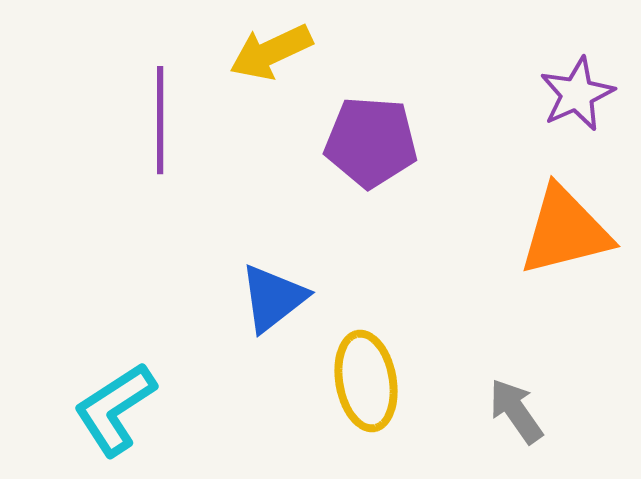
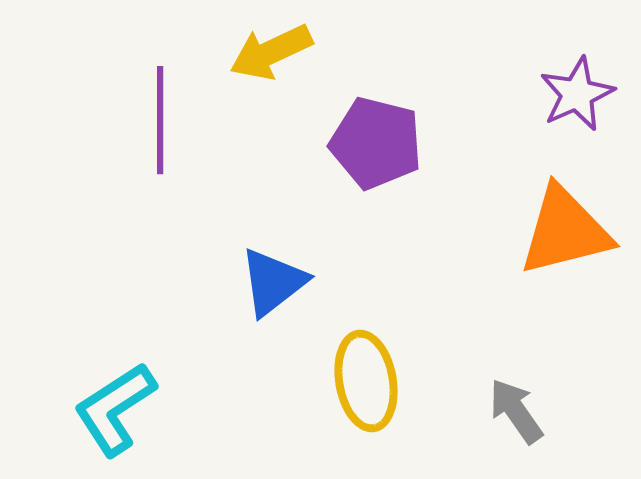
purple pentagon: moved 5 px right, 1 px down; rotated 10 degrees clockwise
blue triangle: moved 16 px up
